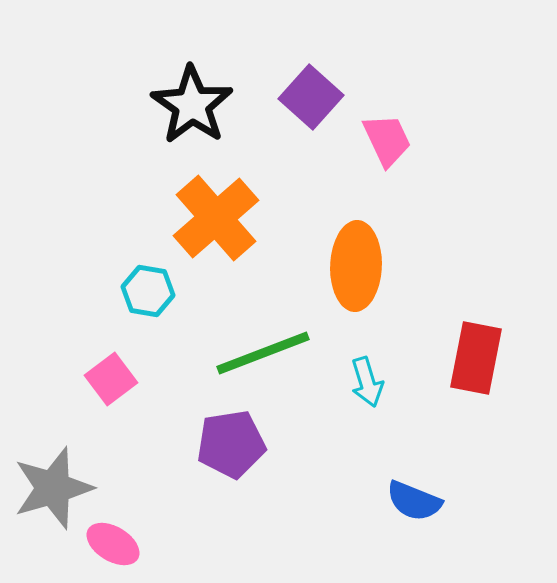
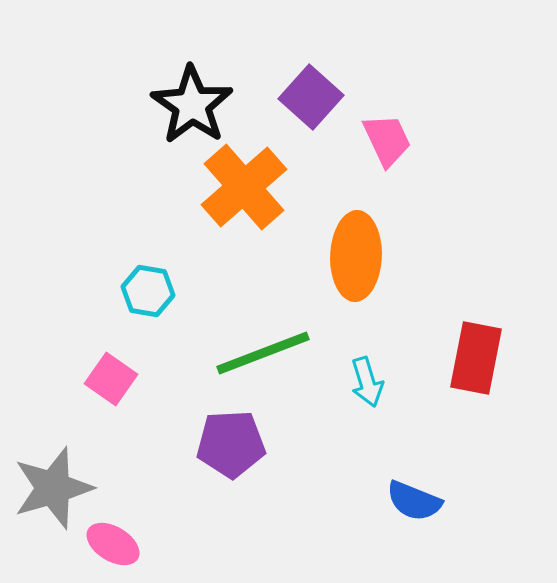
orange cross: moved 28 px right, 31 px up
orange ellipse: moved 10 px up
pink square: rotated 18 degrees counterclockwise
purple pentagon: rotated 6 degrees clockwise
